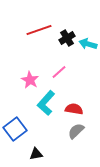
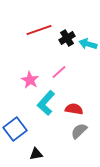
gray semicircle: moved 3 px right
